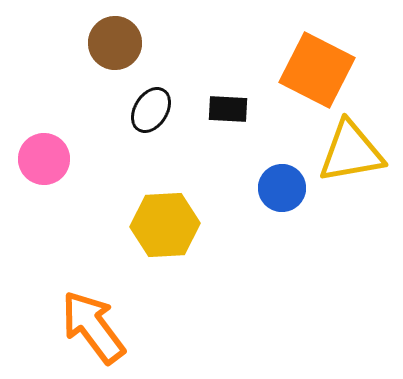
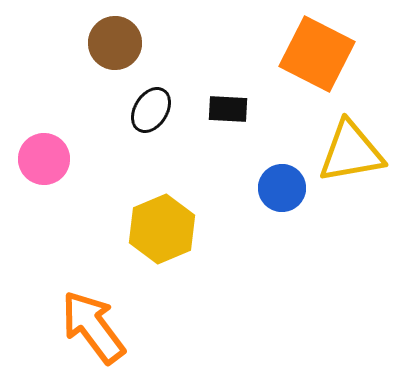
orange square: moved 16 px up
yellow hexagon: moved 3 px left, 4 px down; rotated 20 degrees counterclockwise
